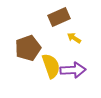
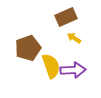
brown rectangle: moved 7 px right
